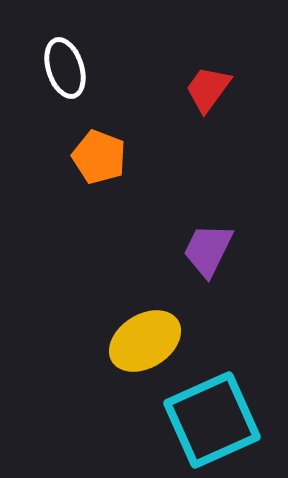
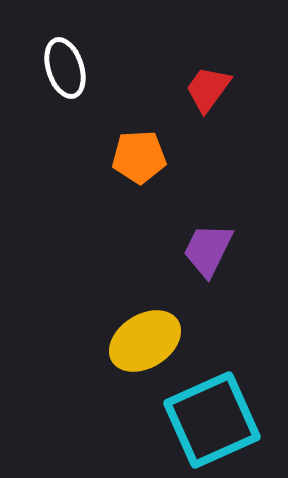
orange pentagon: moved 40 px right; rotated 24 degrees counterclockwise
